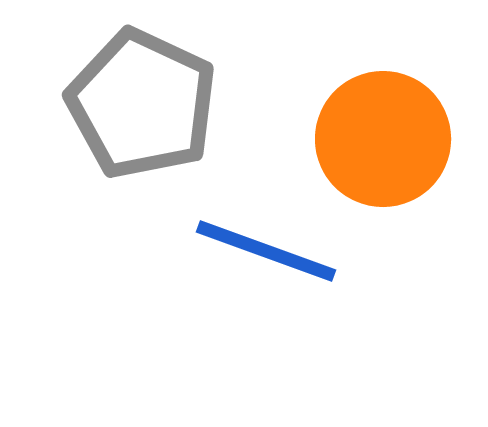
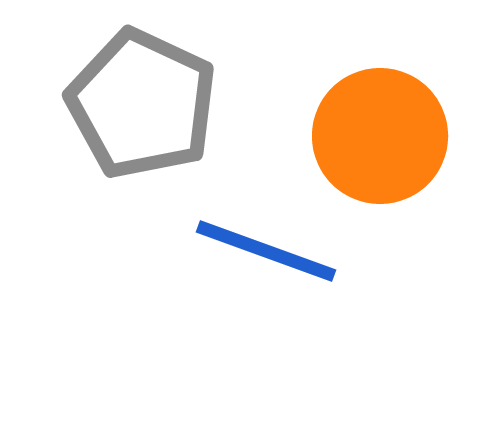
orange circle: moved 3 px left, 3 px up
